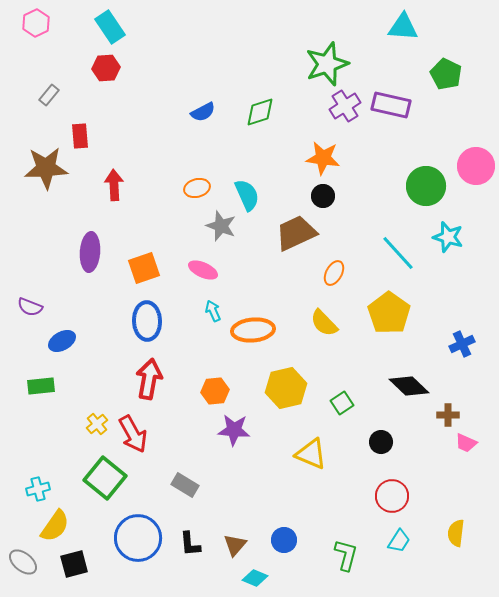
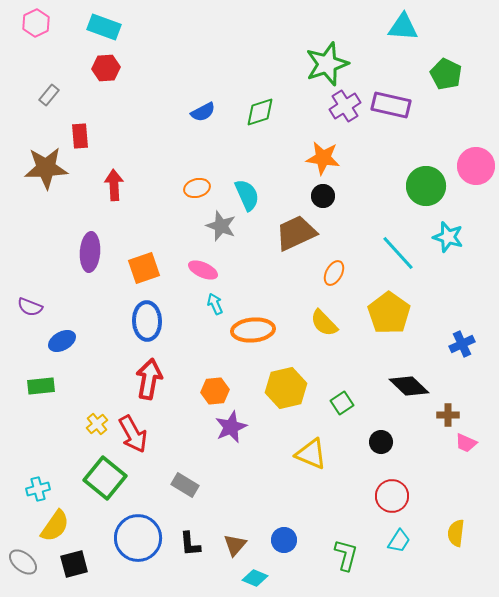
cyan rectangle at (110, 27): moved 6 px left; rotated 36 degrees counterclockwise
cyan arrow at (213, 311): moved 2 px right, 7 px up
purple star at (234, 430): moved 3 px left, 3 px up; rotated 28 degrees counterclockwise
